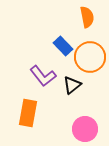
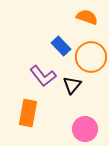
orange semicircle: rotated 60 degrees counterclockwise
blue rectangle: moved 2 px left
orange circle: moved 1 px right
black triangle: rotated 12 degrees counterclockwise
